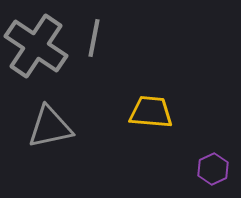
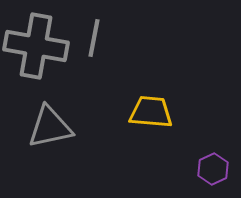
gray cross: rotated 24 degrees counterclockwise
